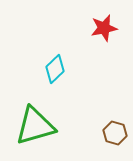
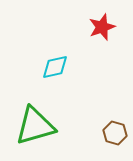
red star: moved 2 px left, 1 px up; rotated 8 degrees counterclockwise
cyan diamond: moved 2 px up; rotated 32 degrees clockwise
